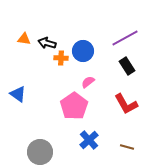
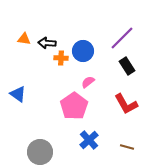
purple line: moved 3 px left; rotated 16 degrees counterclockwise
black arrow: rotated 12 degrees counterclockwise
